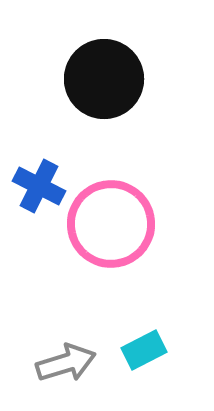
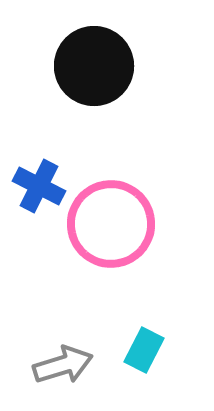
black circle: moved 10 px left, 13 px up
cyan rectangle: rotated 36 degrees counterclockwise
gray arrow: moved 3 px left, 2 px down
